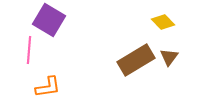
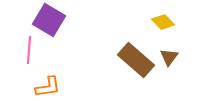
brown rectangle: rotated 72 degrees clockwise
